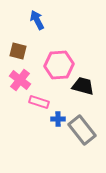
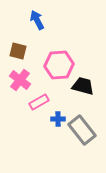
pink rectangle: rotated 48 degrees counterclockwise
